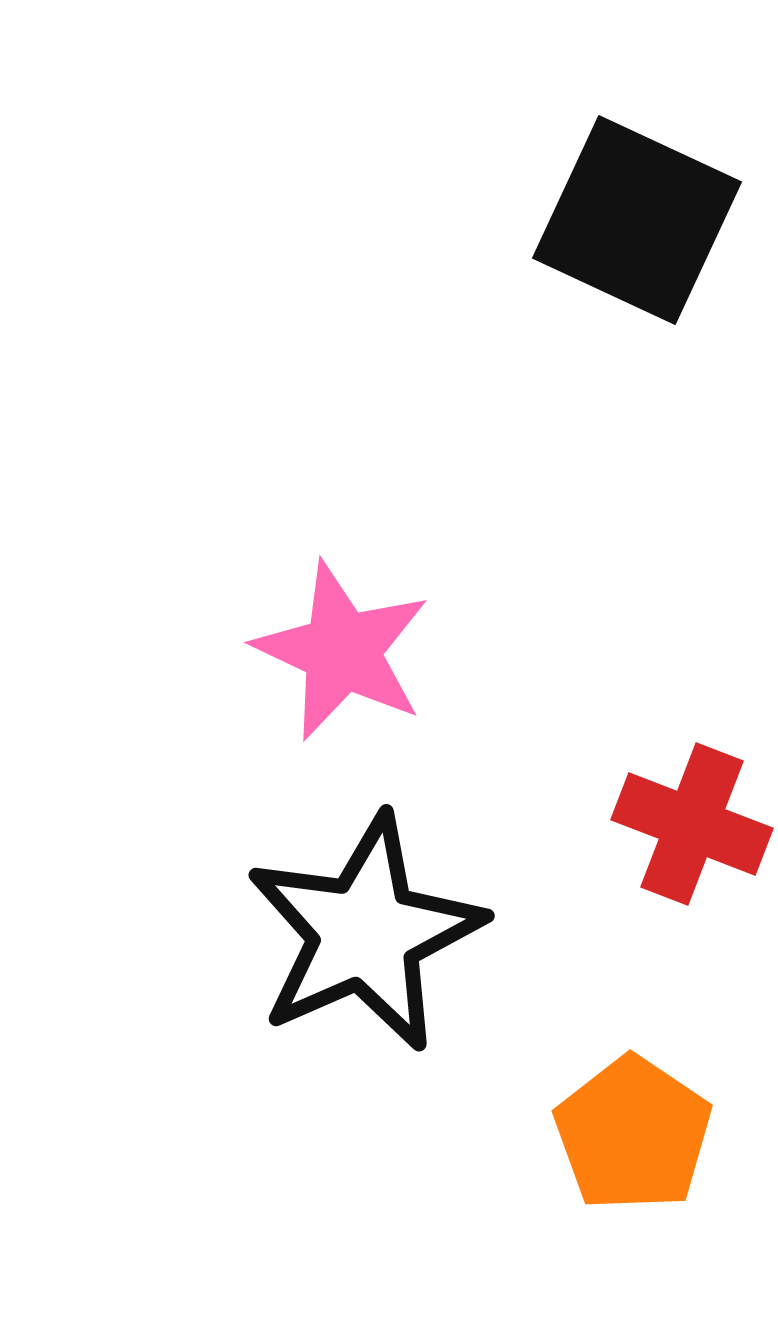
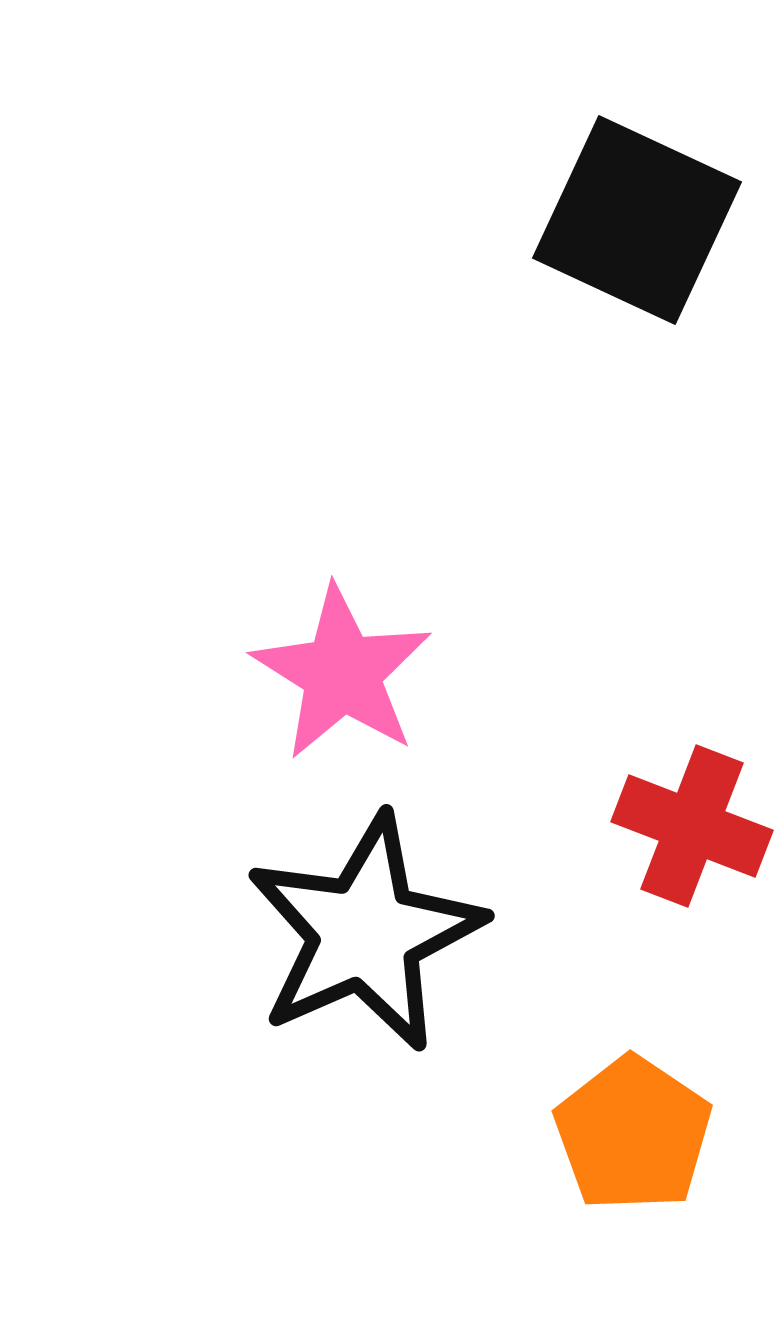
pink star: moved 22 px down; rotated 7 degrees clockwise
red cross: moved 2 px down
